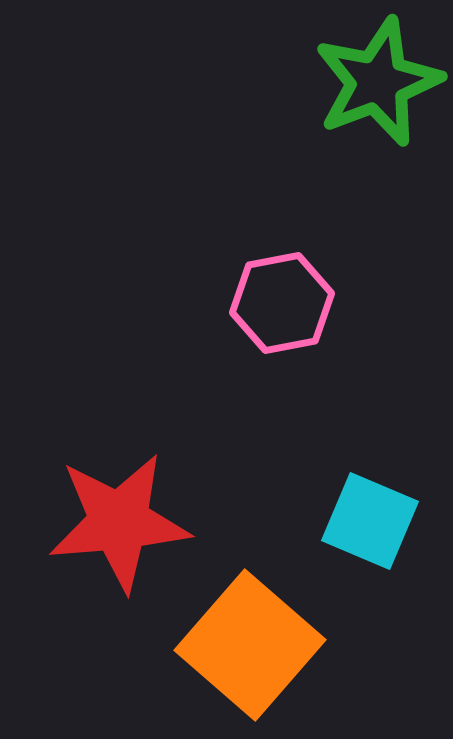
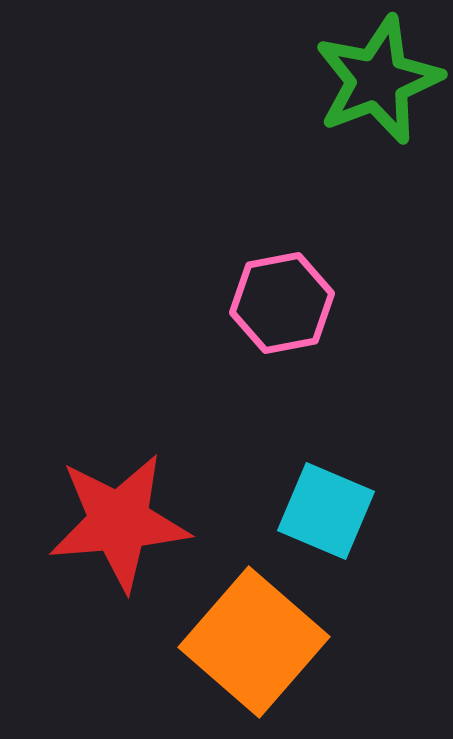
green star: moved 2 px up
cyan square: moved 44 px left, 10 px up
orange square: moved 4 px right, 3 px up
